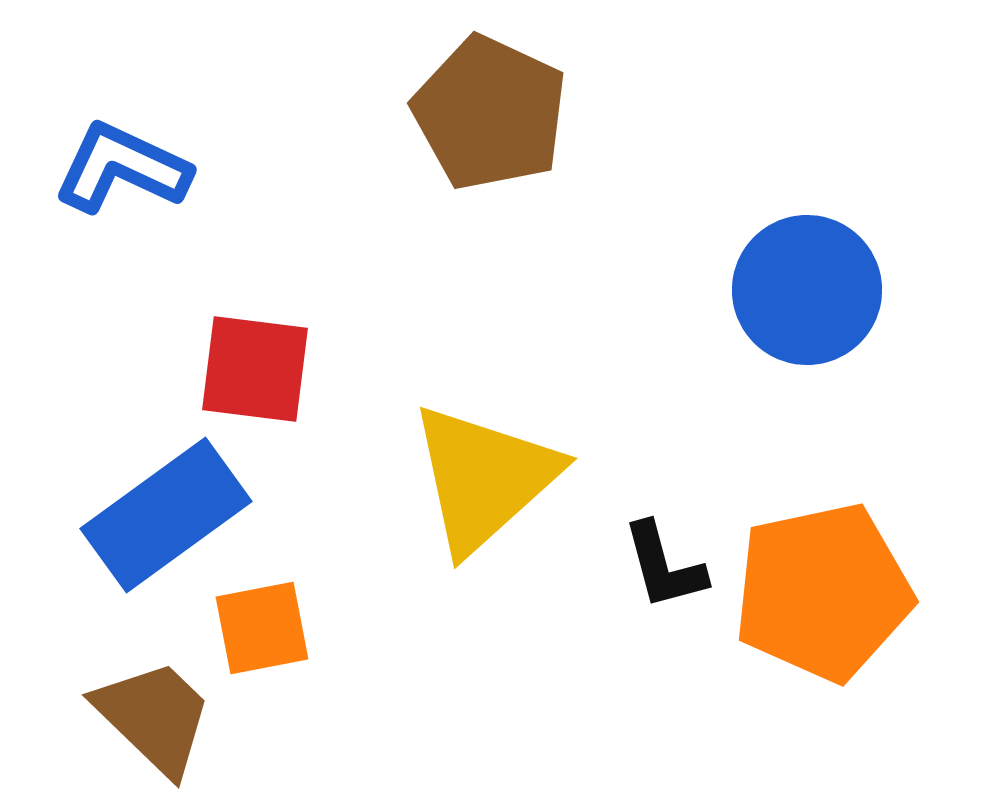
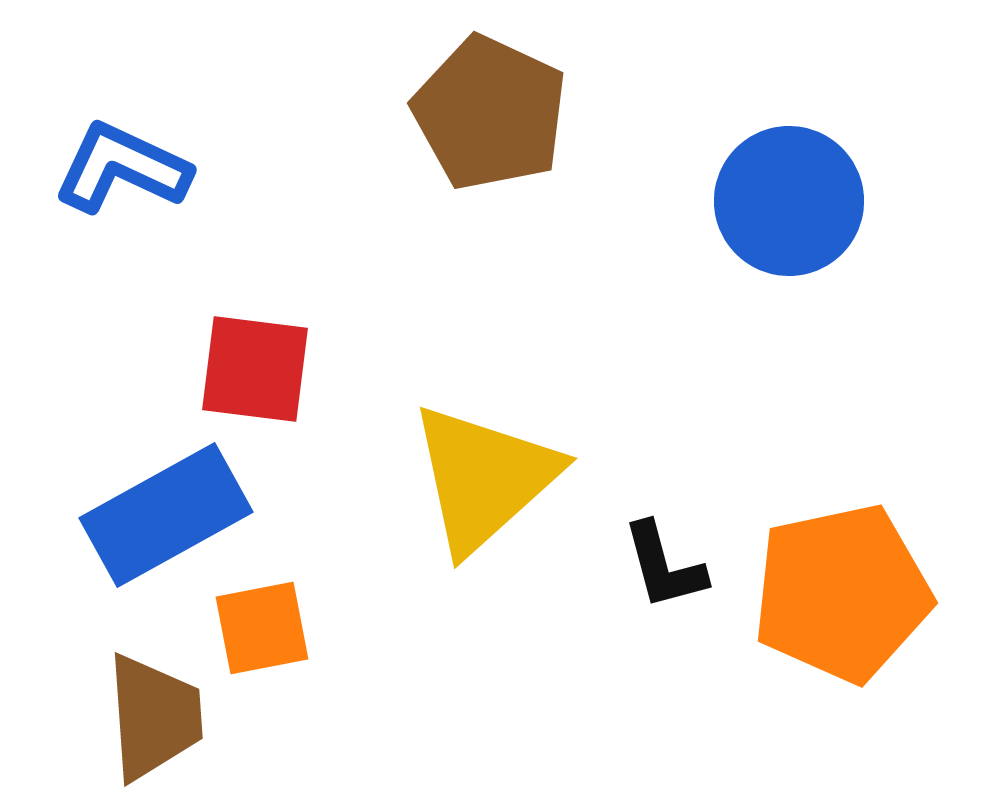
blue circle: moved 18 px left, 89 px up
blue rectangle: rotated 7 degrees clockwise
orange pentagon: moved 19 px right, 1 px down
brown trapezoid: rotated 42 degrees clockwise
